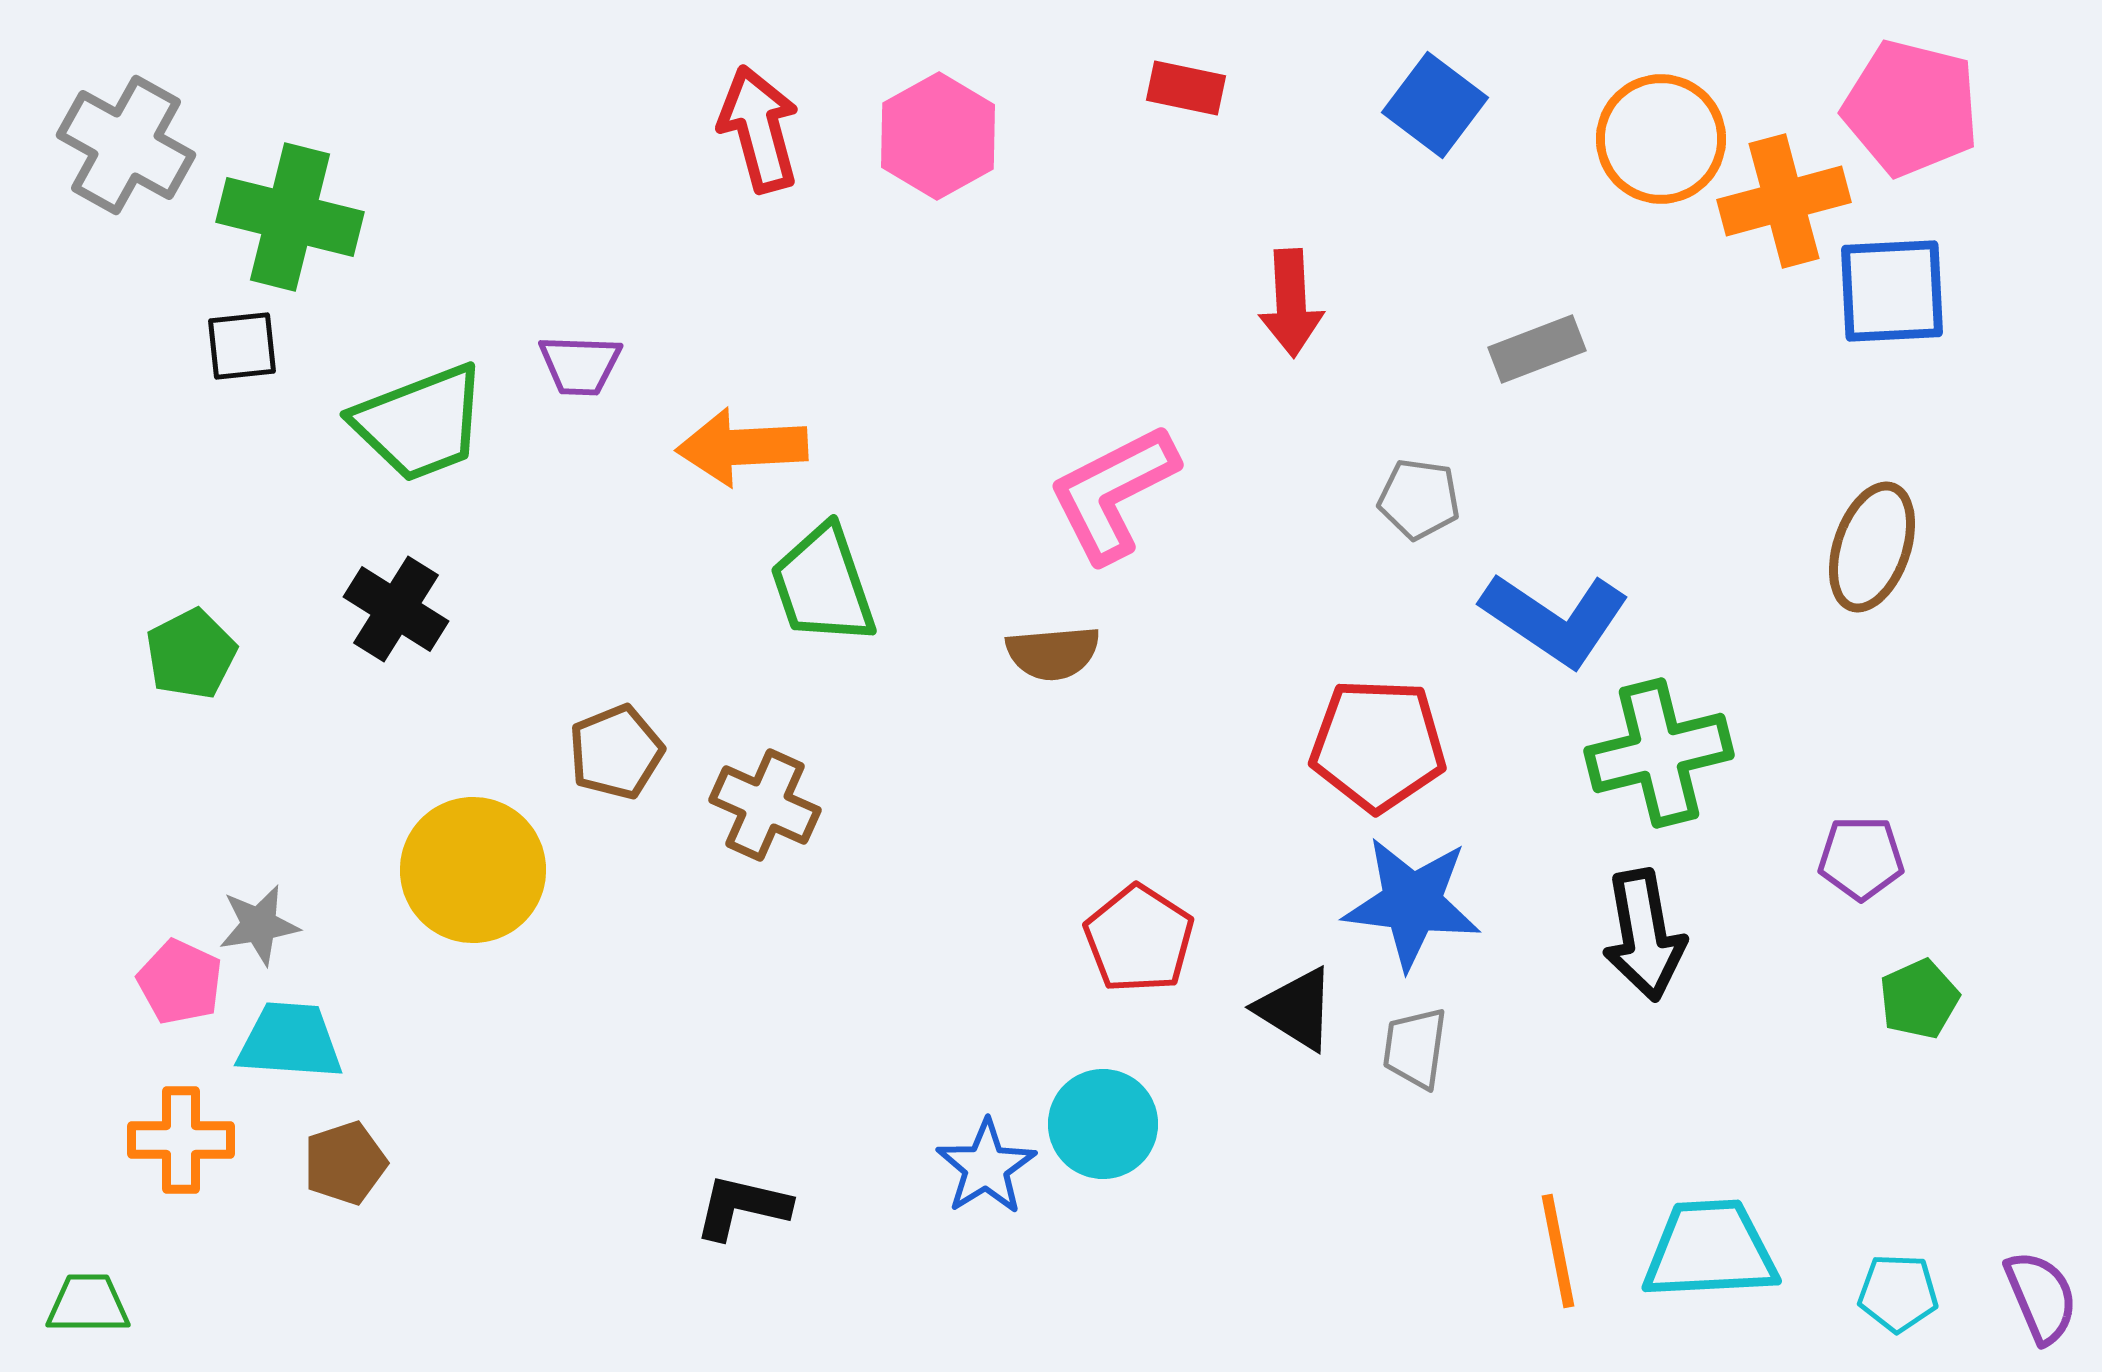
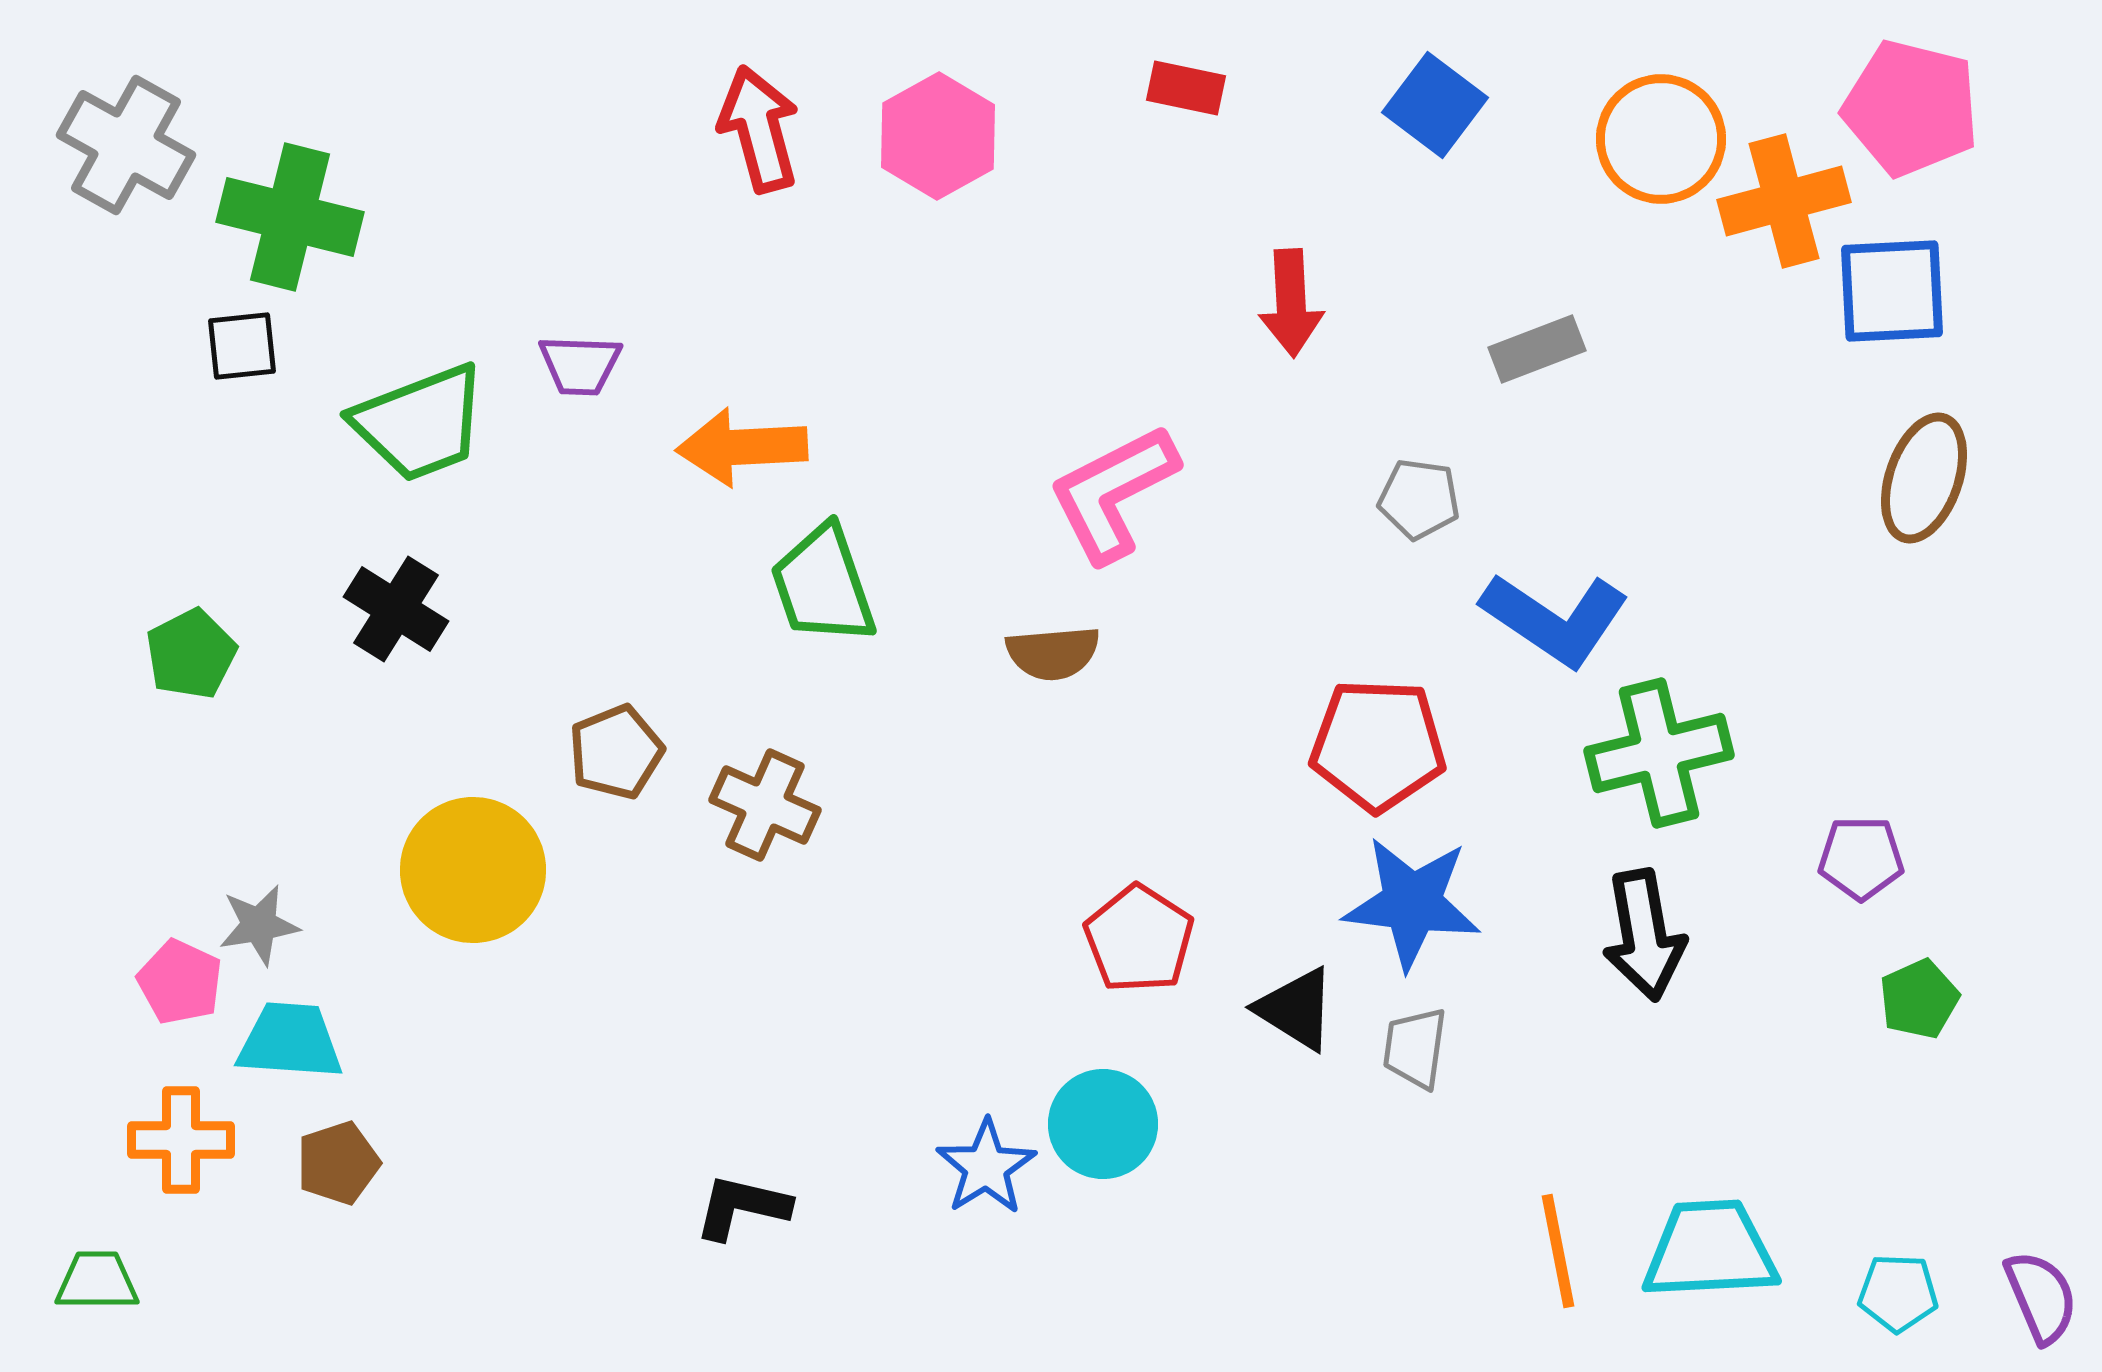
brown ellipse at (1872, 547): moved 52 px right, 69 px up
brown pentagon at (345, 1163): moved 7 px left
green trapezoid at (88, 1304): moved 9 px right, 23 px up
